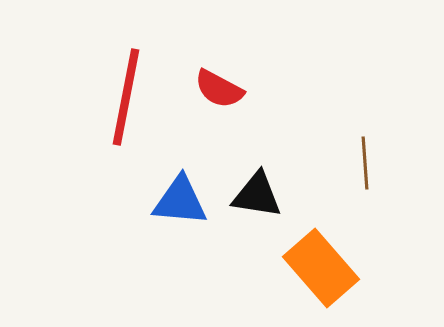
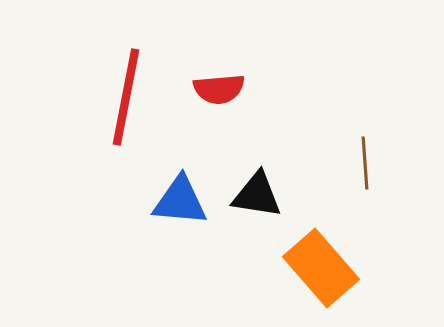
red semicircle: rotated 33 degrees counterclockwise
